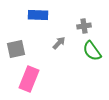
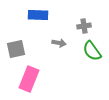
gray arrow: rotated 56 degrees clockwise
